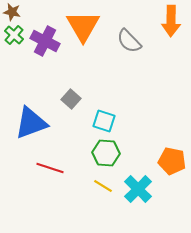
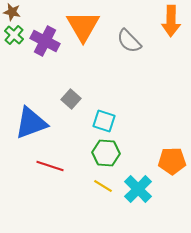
orange pentagon: rotated 12 degrees counterclockwise
red line: moved 2 px up
